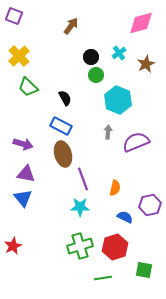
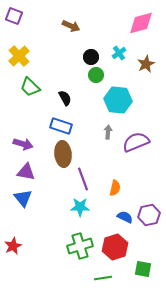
brown arrow: rotated 78 degrees clockwise
green trapezoid: moved 2 px right
cyan hexagon: rotated 16 degrees counterclockwise
blue rectangle: rotated 10 degrees counterclockwise
brown ellipse: rotated 10 degrees clockwise
purple triangle: moved 2 px up
purple hexagon: moved 1 px left, 10 px down
green square: moved 1 px left, 1 px up
